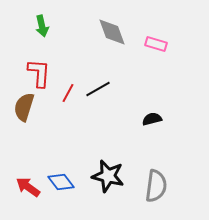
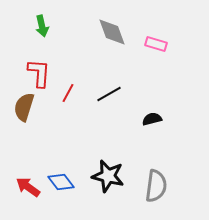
black line: moved 11 px right, 5 px down
